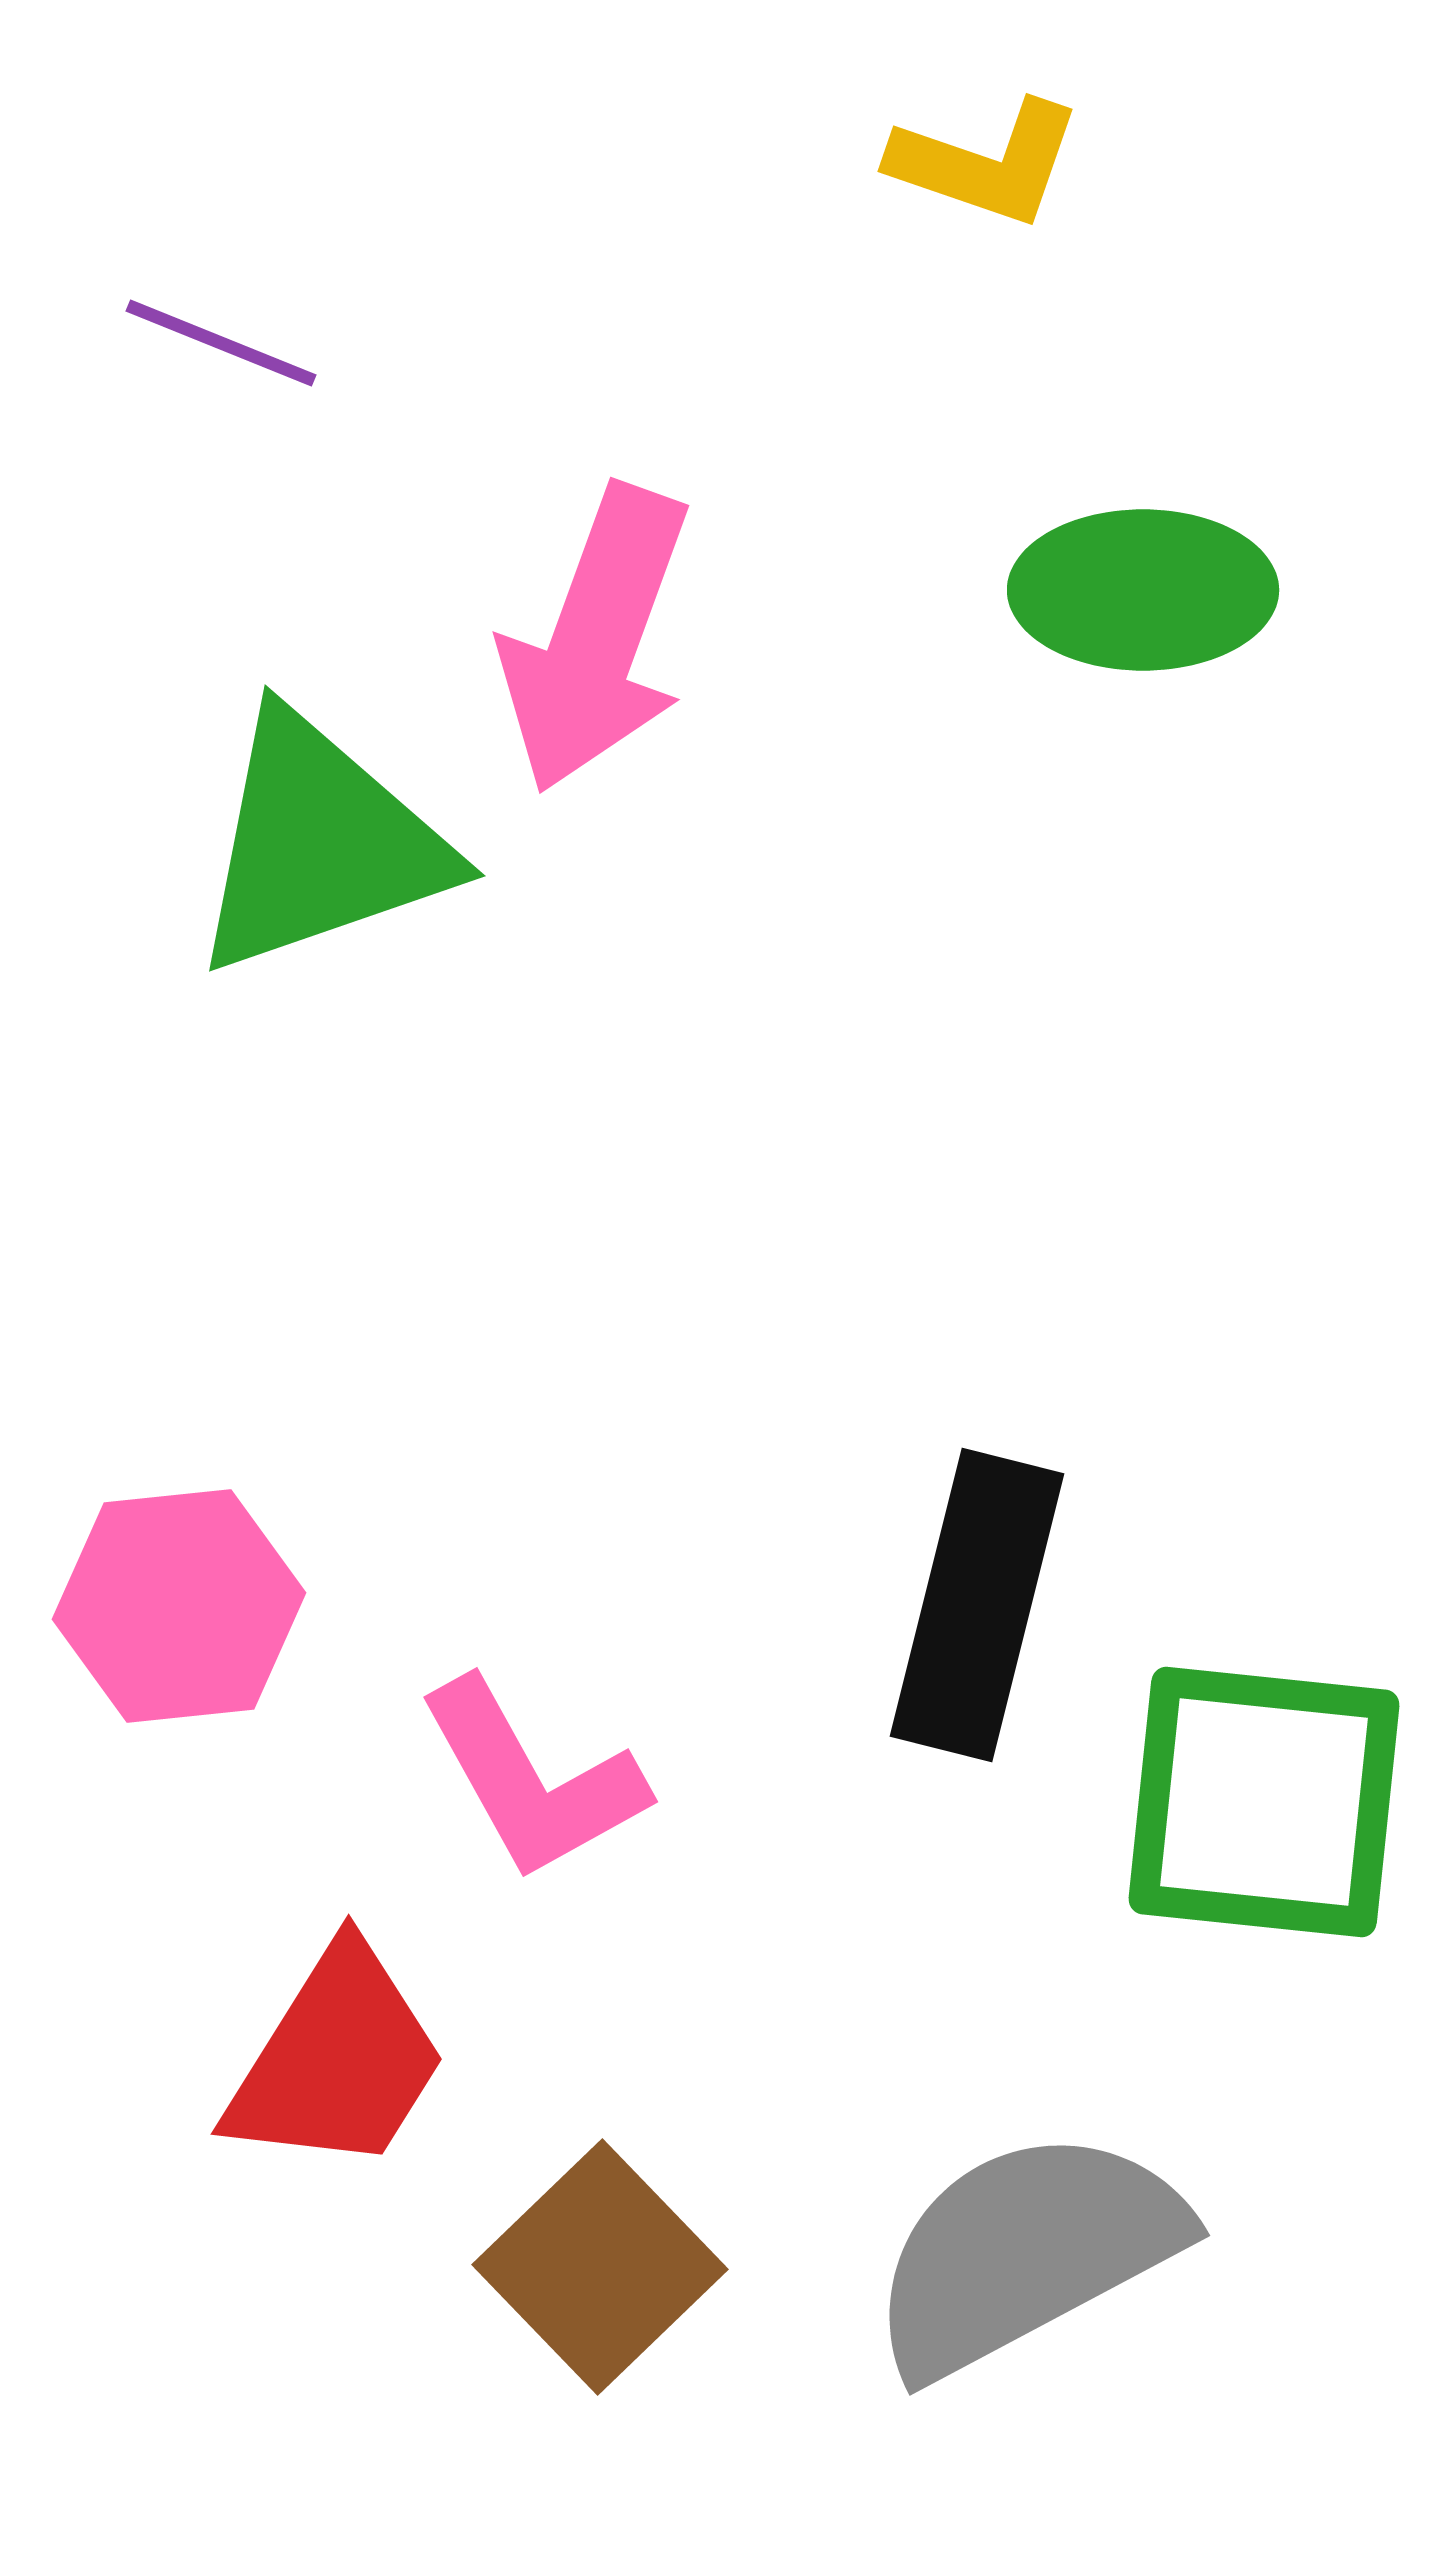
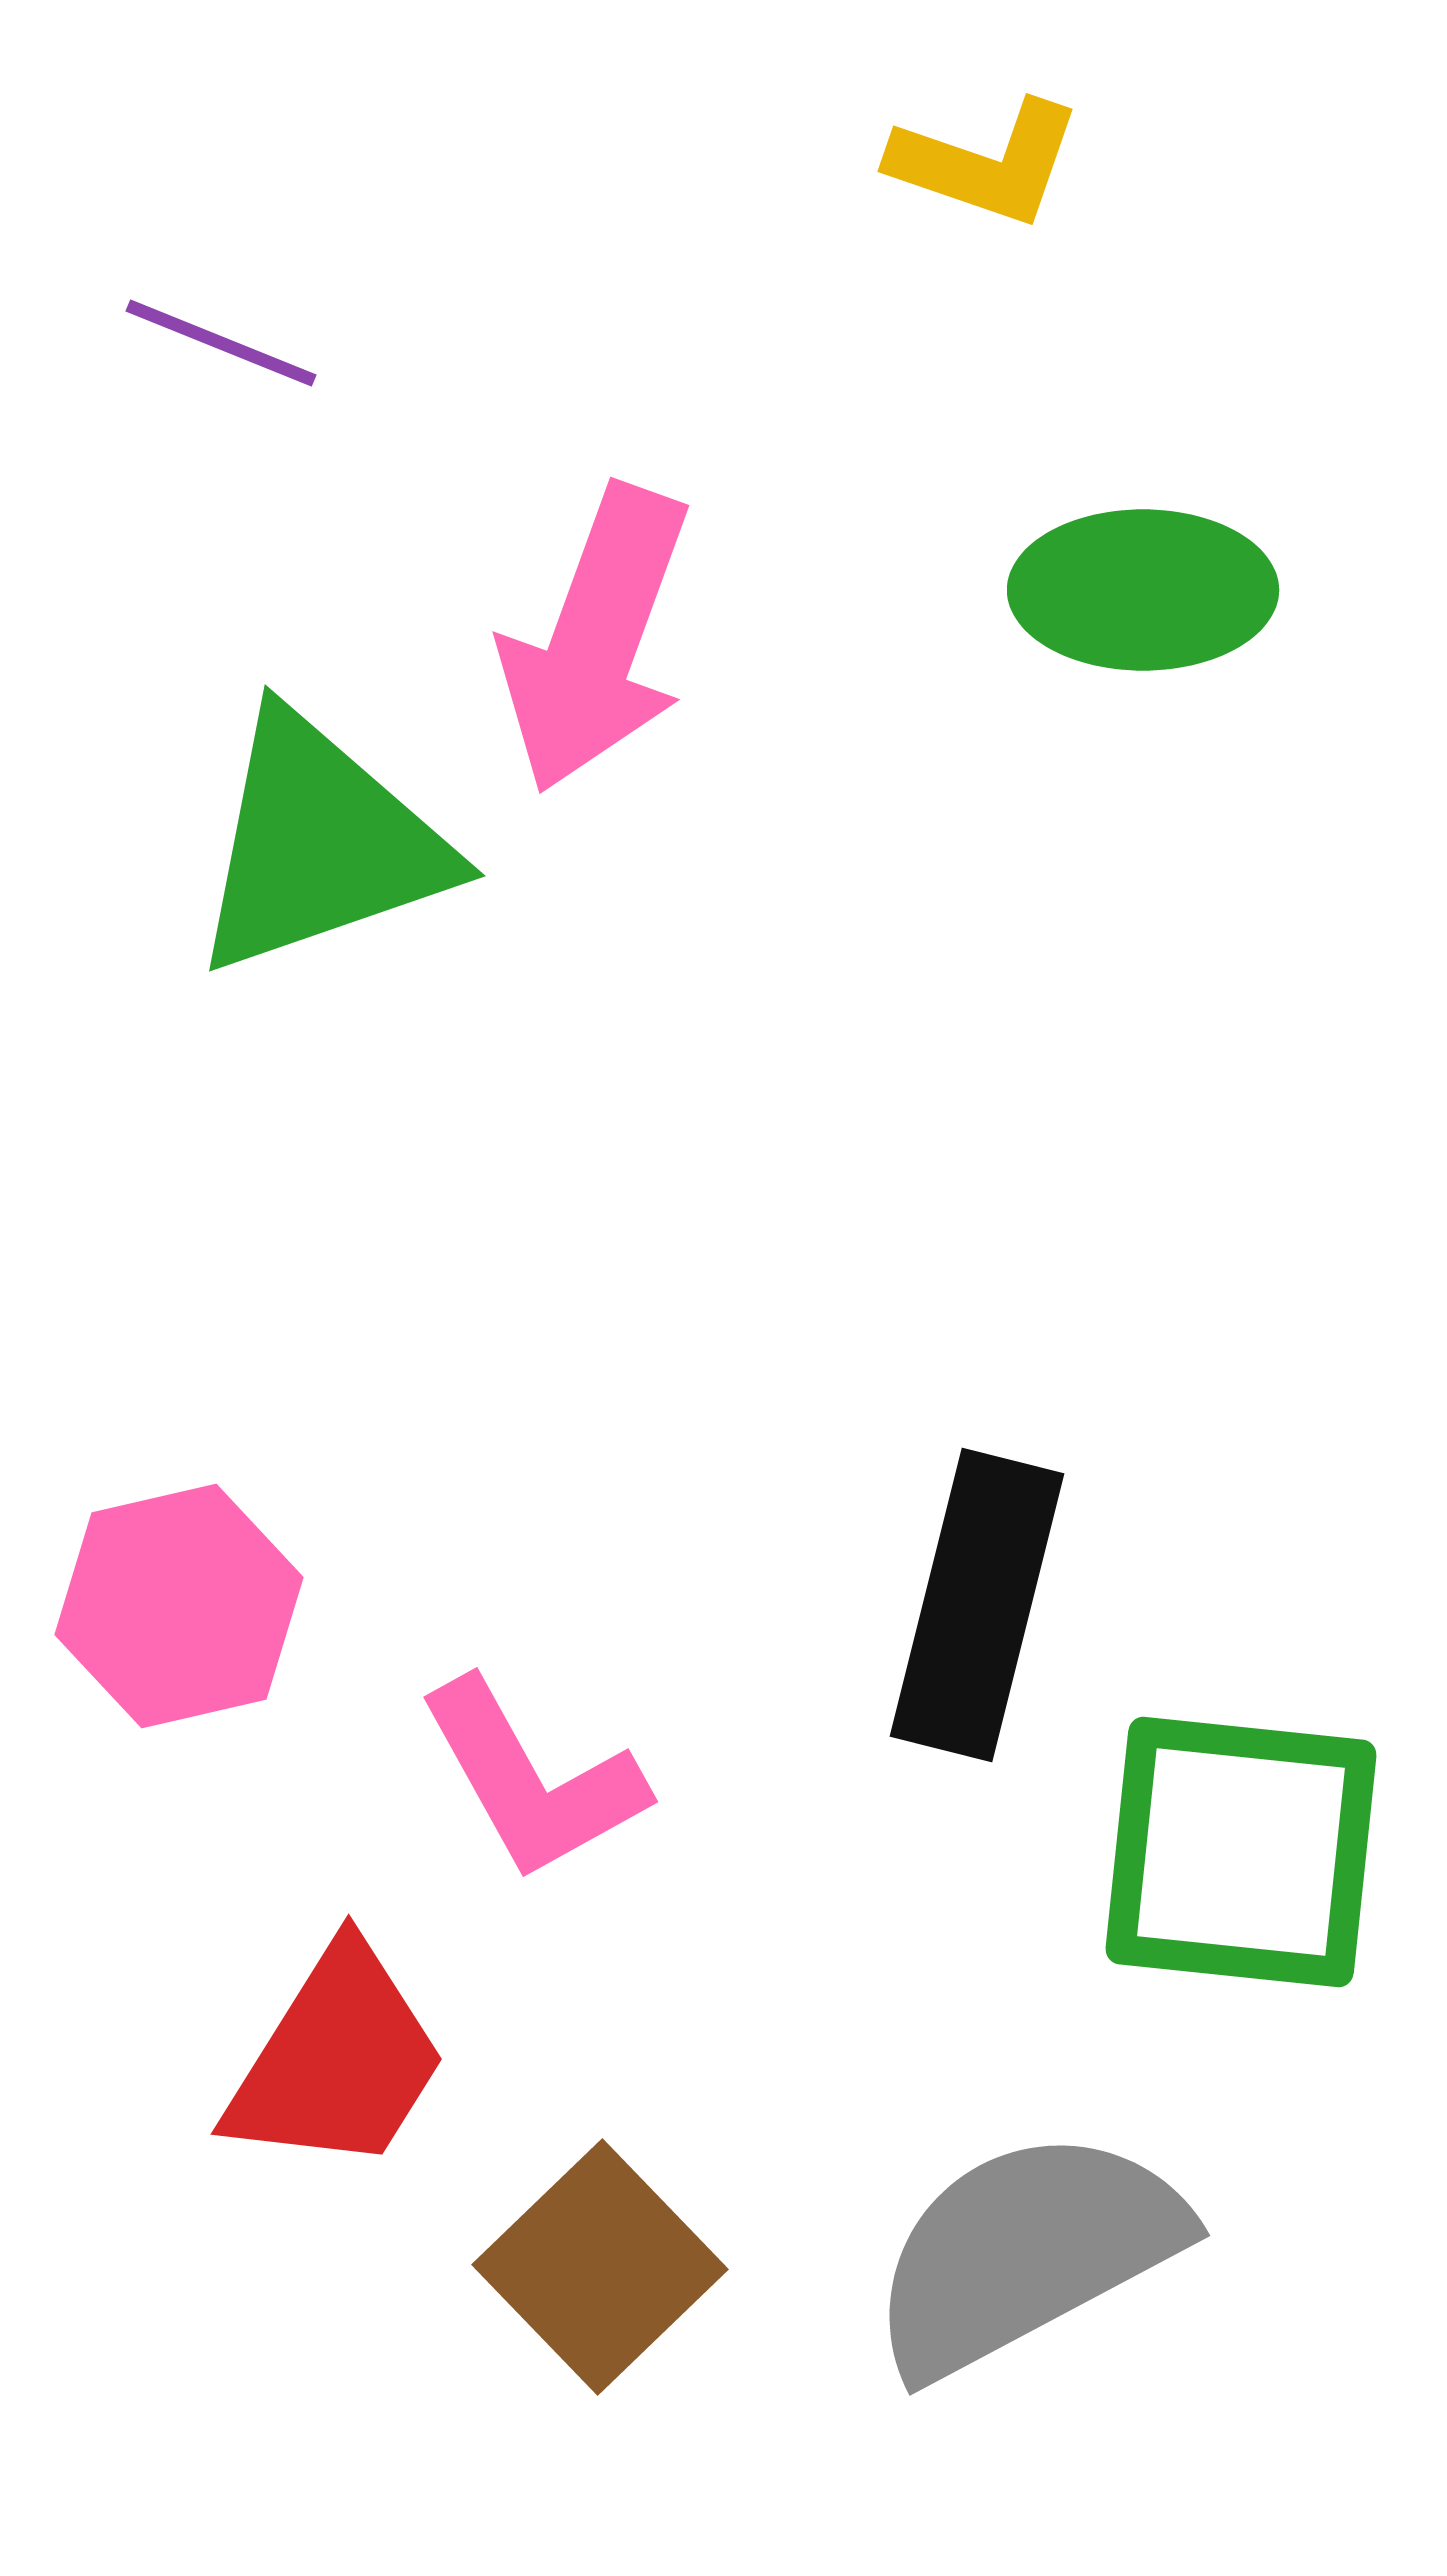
pink hexagon: rotated 7 degrees counterclockwise
green square: moved 23 px left, 50 px down
